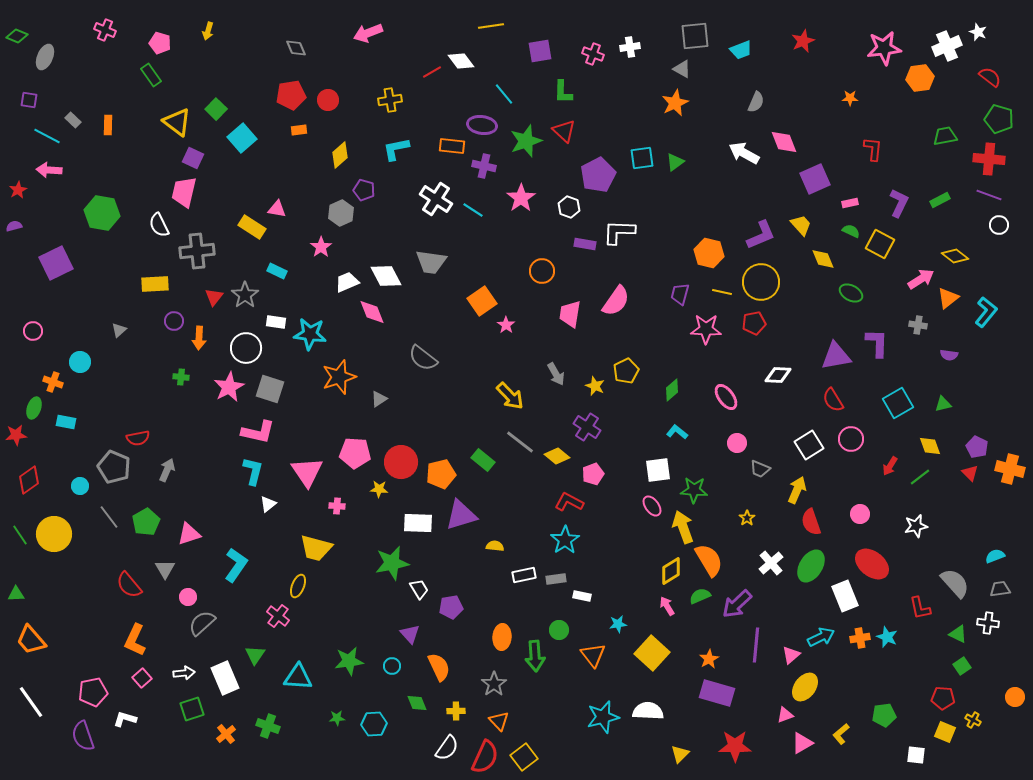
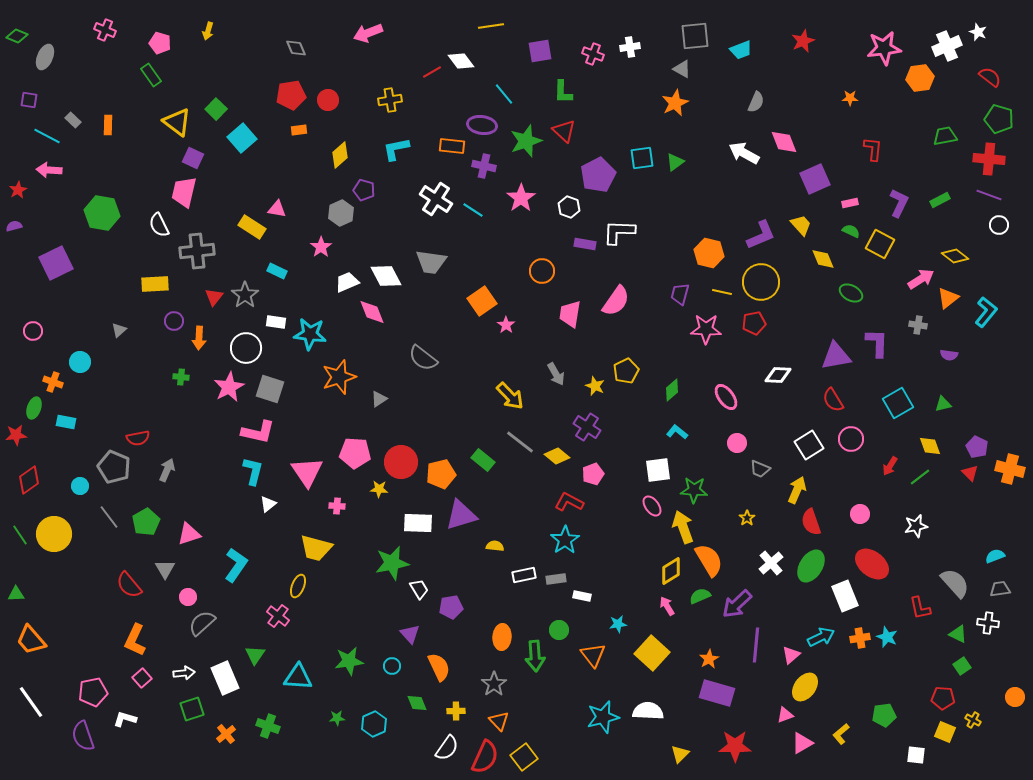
cyan hexagon at (374, 724): rotated 20 degrees counterclockwise
